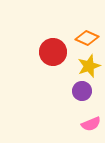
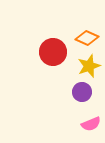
purple circle: moved 1 px down
